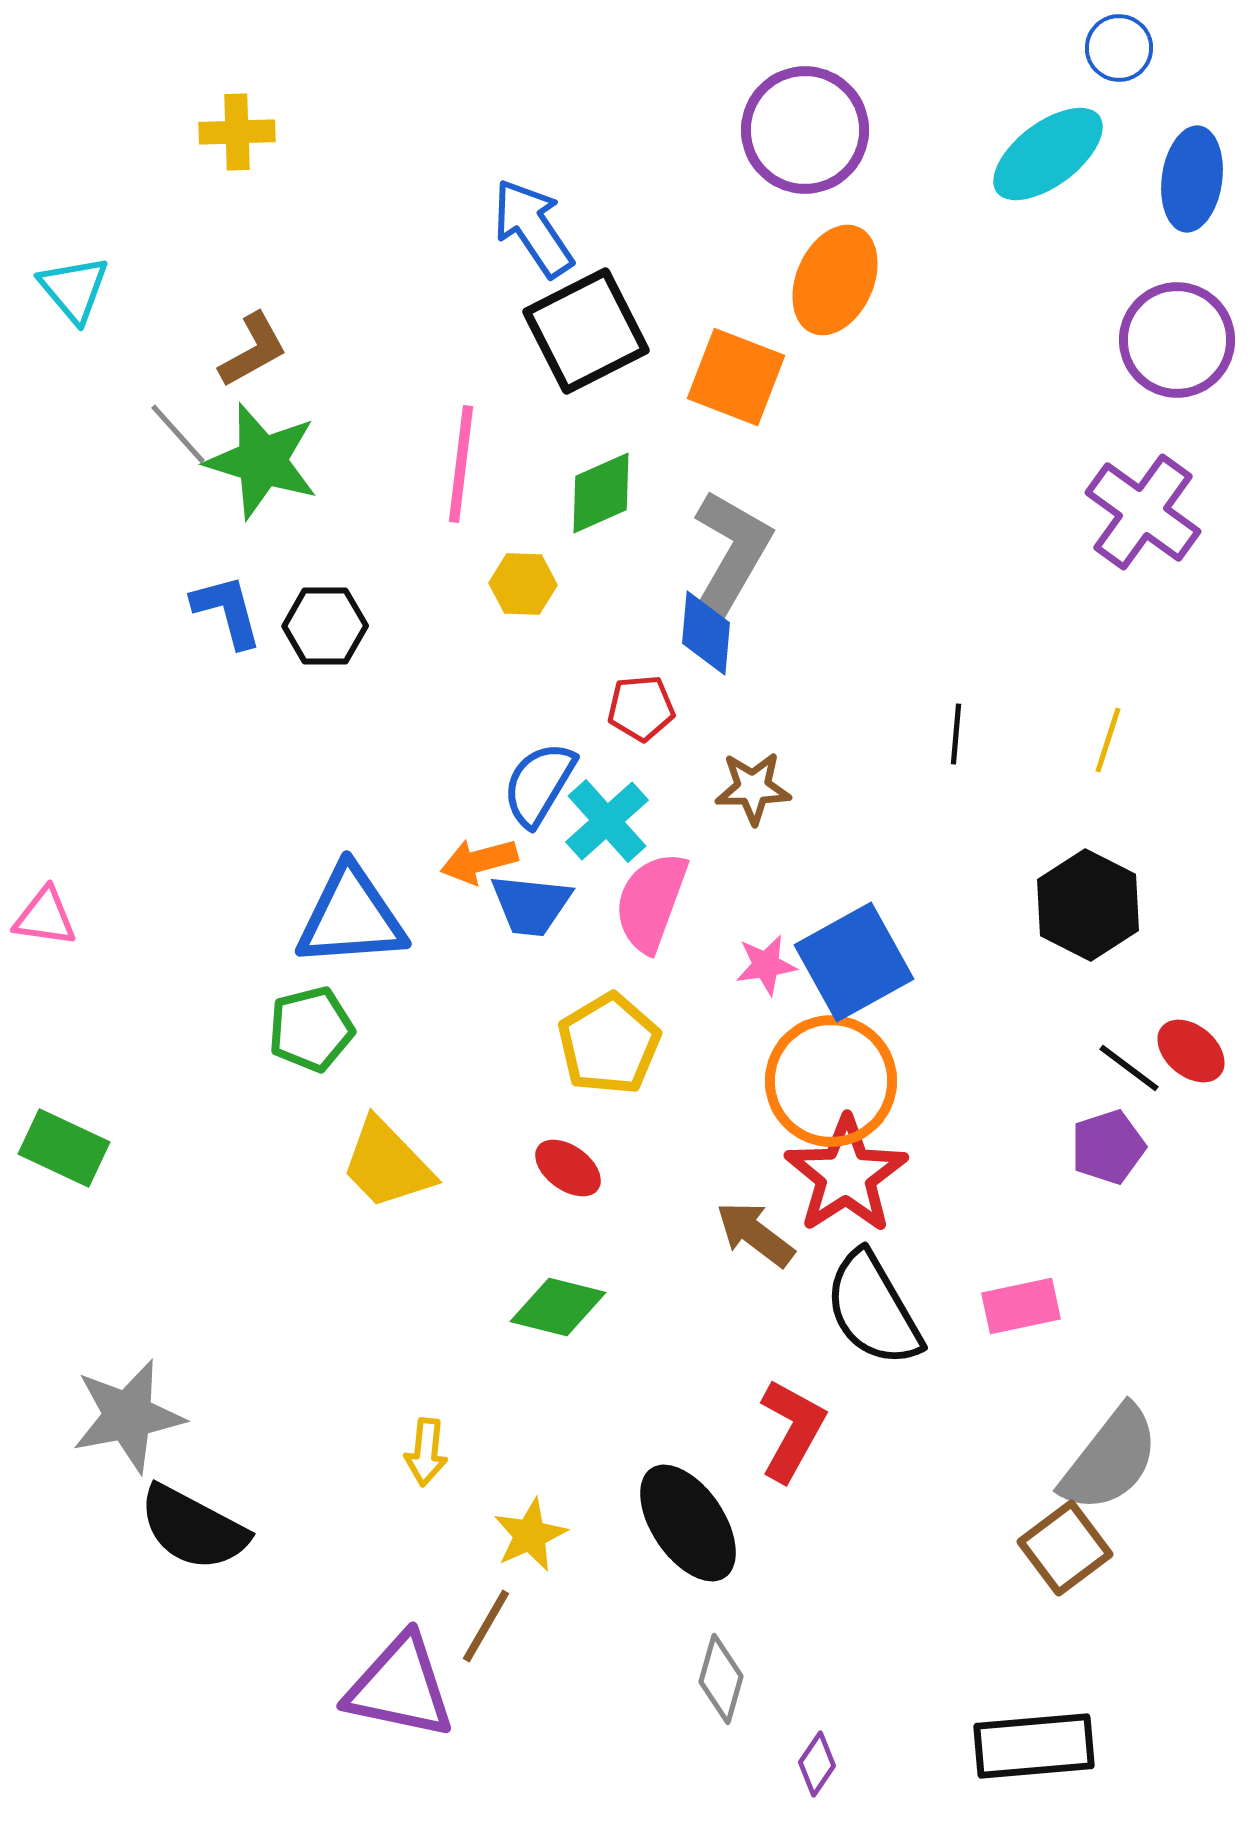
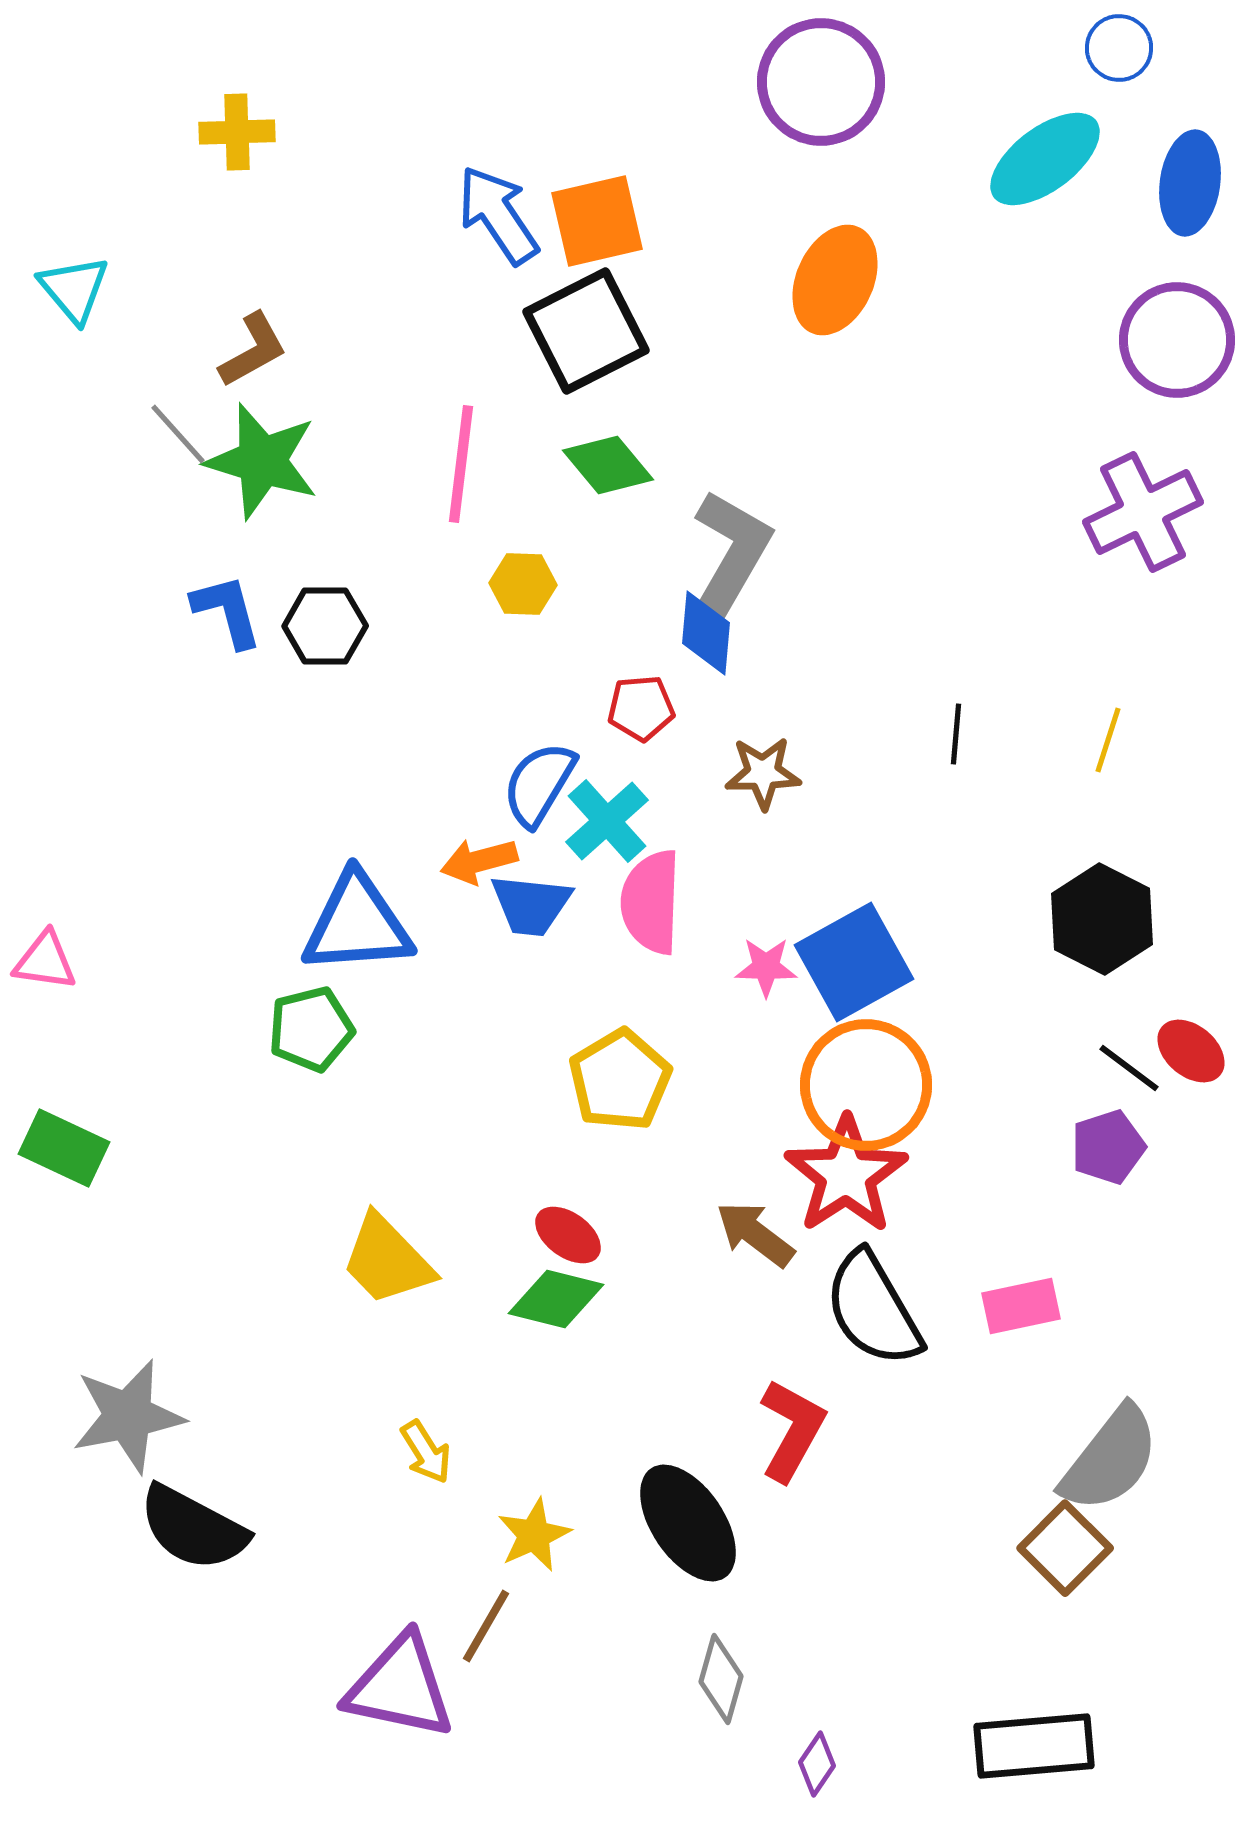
purple circle at (805, 130): moved 16 px right, 48 px up
cyan ellipse at (1048, 154): moved 3 px left, 5 px down
blue ellipse at (1192, 179): moved 2 px left, 4 px down
blue arrow at (533, 228): moved 35 px left, 13 px up
orange square at (736, 377): moved 139 px left, 156 px up; rotated 34 degrees counterclockwise
green diamond at (601, 493): moved 7 px right, 28 px up; rotated 74 degrees clockwise
purple cross at (1143, 512): rotated 28 degrees clockwise
brown star at (753, 788): moved 10 px right, 15 px up
pink semicircle at (651, 902): rotated 18 degrees counterclockwise
black hexagon at (1088, 905): moved 14 px right, 14 px down
pink triangle at (45, 917): moved 44 px down
blue triangle at (351, 917): moved 6 px right, 7 px down
pink star at (766, 965): moved 2 px down; rotated 10 degrees clockwise
yellow pentagon at (609, 1044): moved 11 px right, 36 px down
orange circle at (831, 1081): moved 35 px right, 4 px down
yellow trapezoid at (387, 1164): moved 96 px down
red ellipse at (568, 1168): moved 67 px down
green diamond at (558, 1307): moved 2 px left, 8 px up
yellow arrow at (426, 1452): rotated 38 degrees counterclockwise
yellow star at (530, 1535): moved 4 px right
brown square at (1065, 1548): rotated 8 degrees counterclockwise
